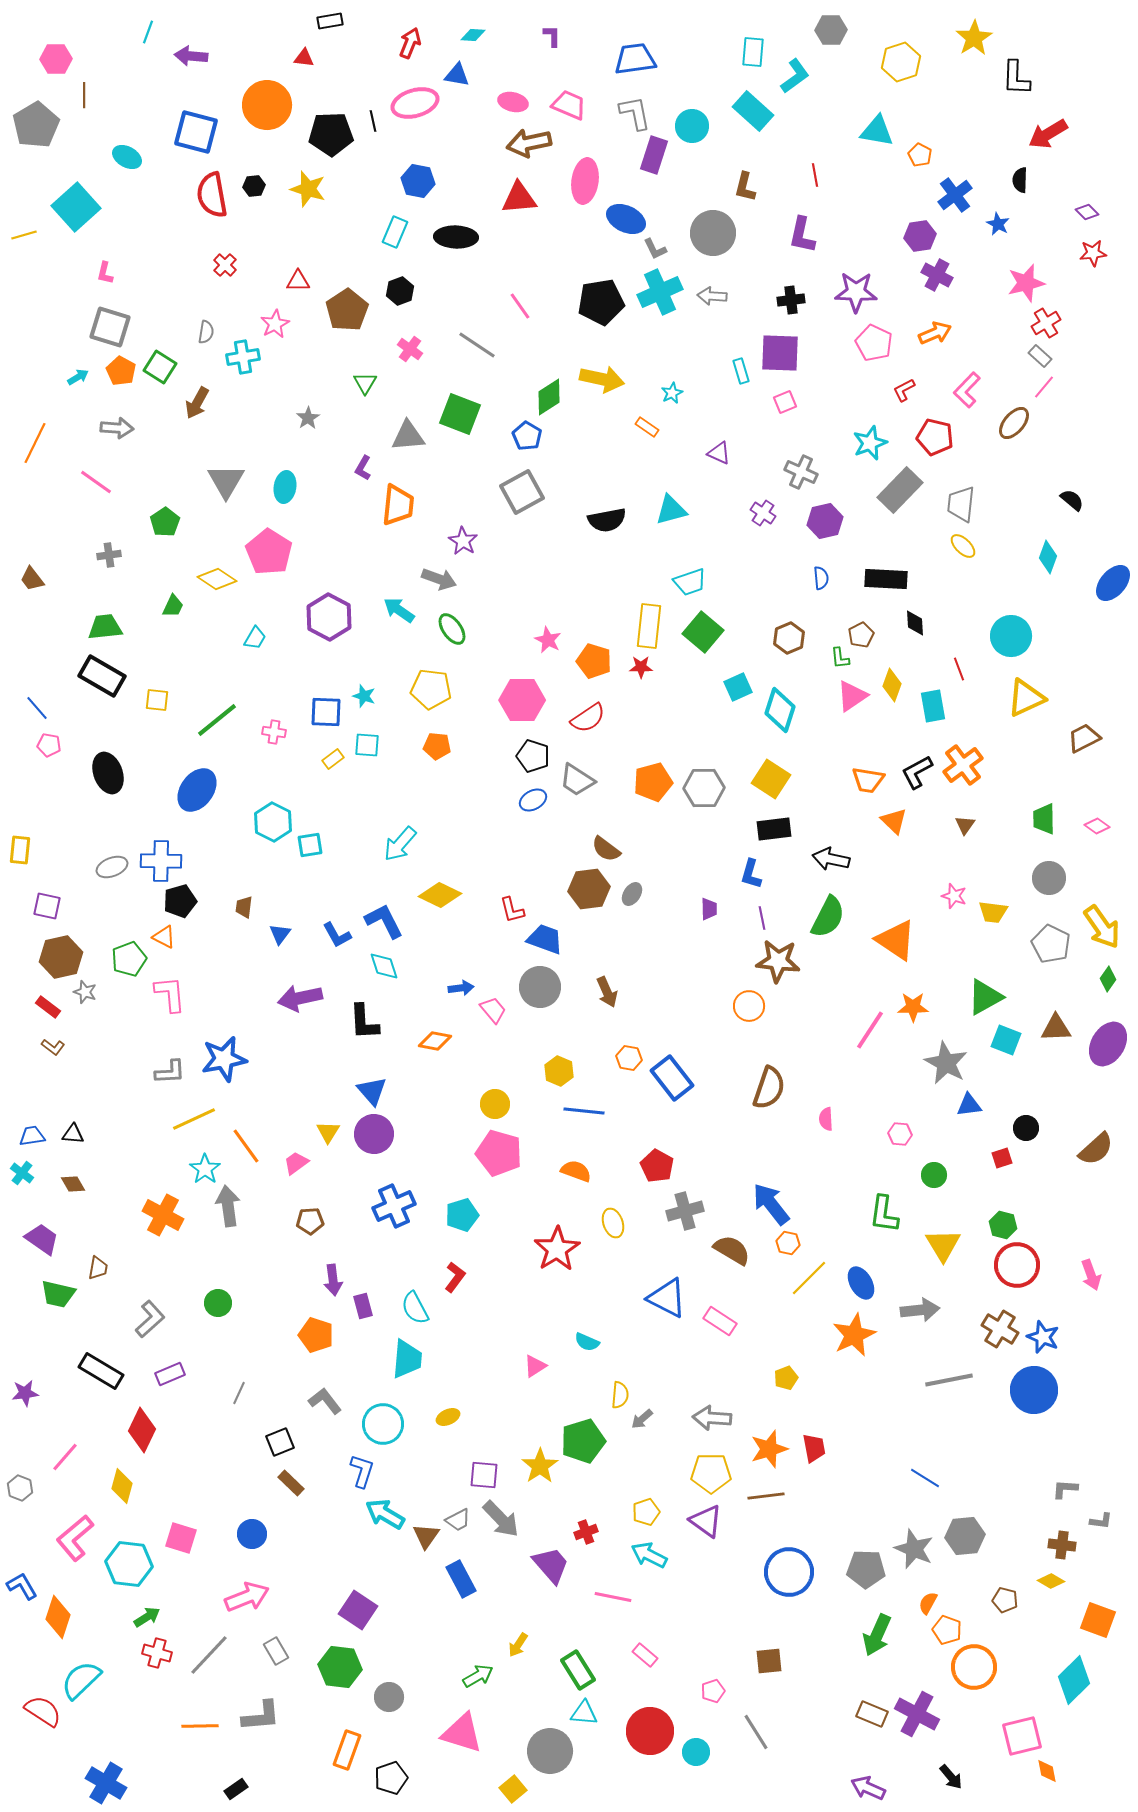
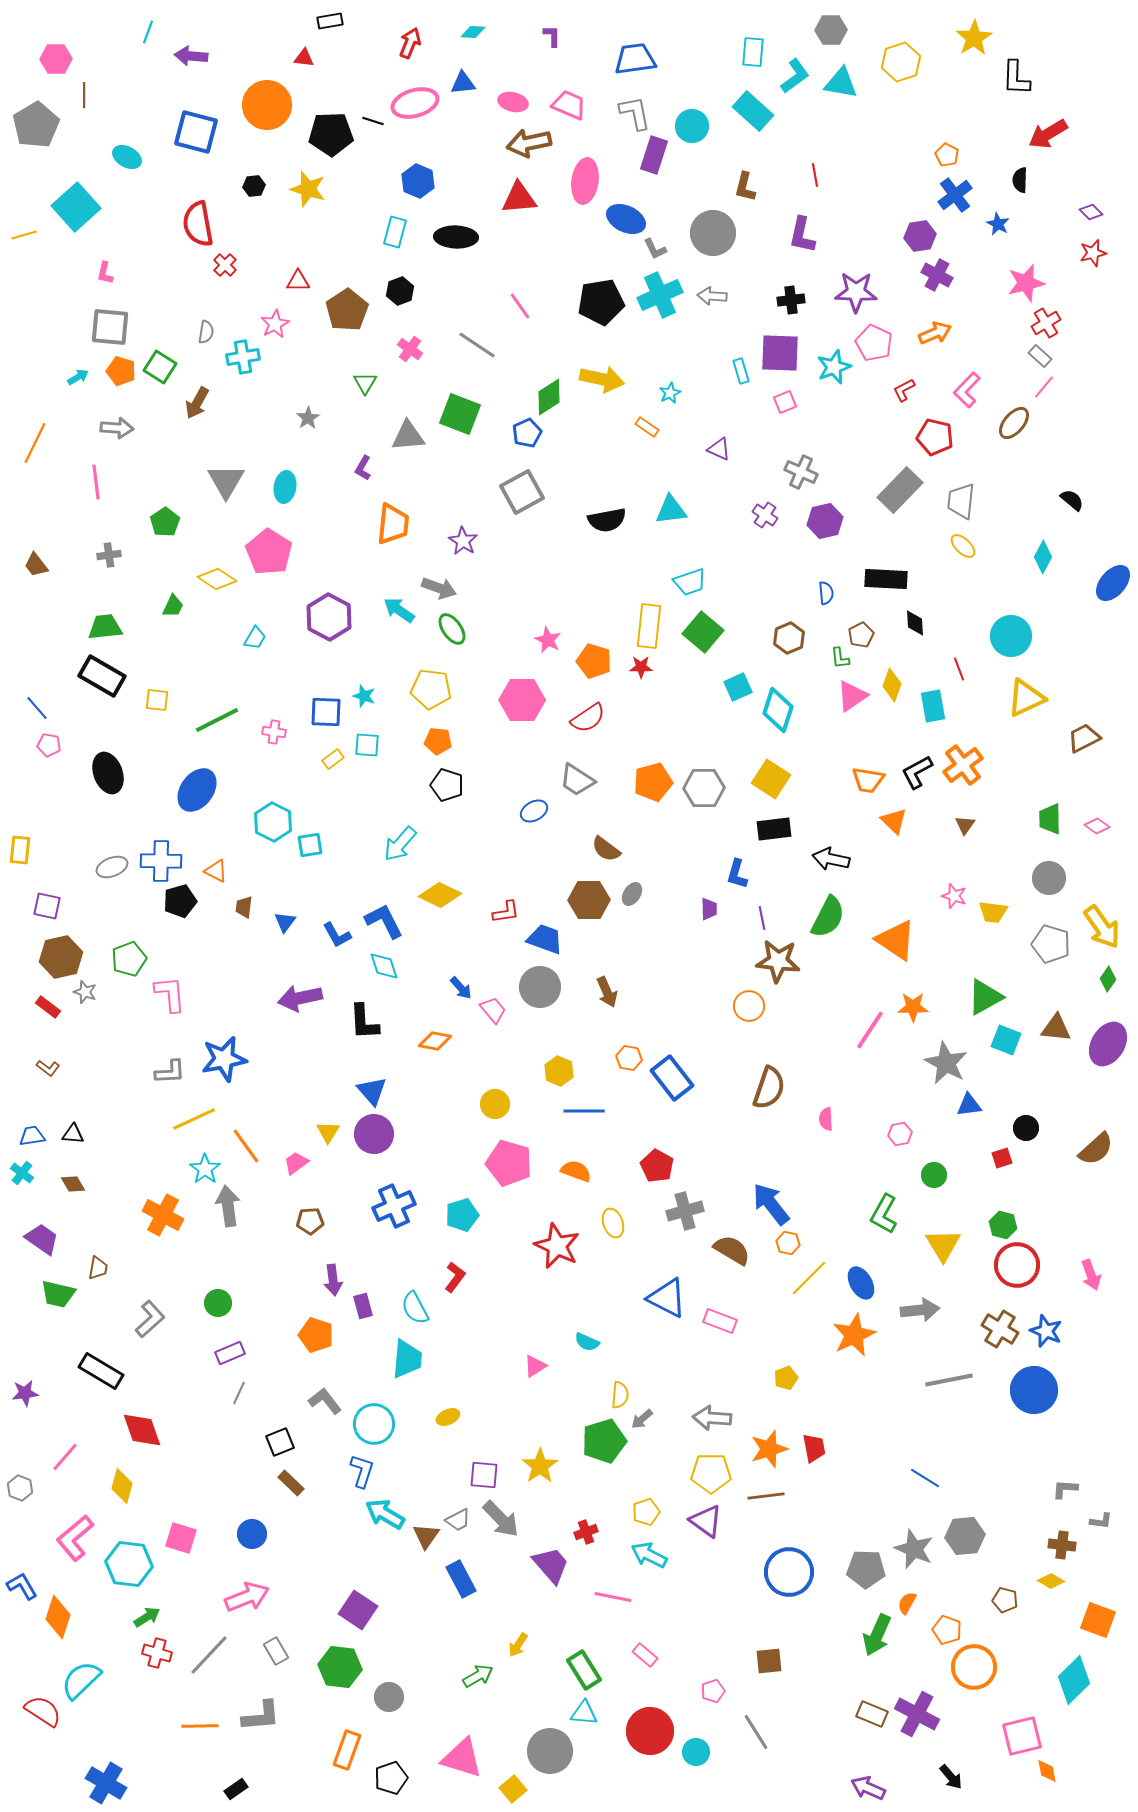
cyan diamond at (473, 35): moved 3 px up
blue triangle at (457, 75): moved 6 px right, 8 px down; rotated 16 degrees counterclockwise
black line at (373, 121): rotated 60 degrees counterclockwise
cyan triangle at (877, 131): moved 36 px left, 48 px up
orange pentagon at (920, 155): moved 27 px right
blue hexagon at (418, 181): rotated 12 degrees clockwise
red semicircle at (212, 195): moved 14 px left, 29 px down
purple diamond at (1087, 212): moved 4 px right
cyan rectangle at (395, 232): rotated 8 degrees counterclockwise
red star at (1093, 253): rotated 8 degrees counterclockwise
cyan cross at (660, 292): moved 3 px down
gray square at (110, 327): rotated 12 degrees counterclockwise
orange pentagon at (121, 371): rotated 12 degrees counterclockwise
cyan star at (672, 393): moved 2 px left
blue pentagon at (527, 436): moved 3 px up; rotated 16 degrees clockwise
cyan star at (870, 443): moved 36 px left, 76 px up
purple triangle at (719, 453): moved 4 px up
pink line at (96, 482): rotated 48 degrees clockwise
gray trapezoid at (961, 504): moved 3 px up
orange trapezoid at (398, 505): moved 5 px left, 19 px down
cyan triangle at (671, 510): rotated 8 degrees clockwise
purple cross at (763, 513): moved 2 px right, 2 px down
cyan diamond at (1048, 557): moved 5 px left; rotated 8 degrees clockwise
blue semicircle at (821, 578): moved 5 px right, 15 px down
brown trapezoid at (32, 579): moved 4 px right, 14 px up
gray arrow at (439, 579): moved 9 px down
cyan diamond at (780, 710): moved 2 px left
green line at (217, 720): rotated 12 degrees clockwise
orange pentagon at (437, 746): moved 1 px right, 5 px up
black pentagon at (533, 756): moved 86 px left, 29 px down
blue ellipse at (533, 800): moved 1 px right, 11 px down
green trapezoid at (1044, 819): moved 6 px right
blue L-shape at (751, 874): moved 14 px left
brown hexagon at (589, 889): moved 11 px down; rotated 6 degrees clockwise
red L-shape at (512, 910): moved 6 px left, 2 px down; rotated 84 degrees counterclockwise
blue triangle at (280, 934): moved 5 px right, 12 px up
orange triangle at (164, 937): moved 52 px right, 66 px up
gray pentagon at (1051, 944): rotated 9 degrees counterclockwise
blue arrow at (461, 988): rotated 55 degrees clockwise
brown triangle at (1056, 1028): rotated 8 degrees clockwise
brown L-shape at (53, 1047): moved 5 px left, 21 px down
blue line at (584, 1111): rotated 6 degrees counterclockwise
pink hexagon at (900, 1134): rotated 15 degrees counterclockwise
pink pentagon at (499, 1153): moved 10 px right, 10 px down
green L-shape at (884, 1214): rotated 21 degrees clockwise
red star at (557, 1249): moved 3 px up; rotated 15 degrees counterclockwise
pink rectangle at (720, 1321): rotated 12 degrees counterclockwise
blue star at (1043, 1337): moved 3 px right, 6 px up
purple rectangle at (170, 1374): moved 60 px right, 21 px up
cyan circle at (383, 1424): moved 9 px left
red diamond at (142, 1430): rotated 45 degrees counterclockwise
green pentagon at (583, 1441): moved 21 px right
orange semicircle at (928, 1603): moved 21 px left
green rectangle at (578, 1670): moved 6 px right
pink triangle at (462, 1733): moved 25 px down
